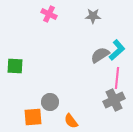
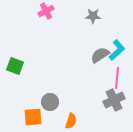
pink cross: moved 3 px left, 3 px up; rotated 35 degrees clockwise
green square: rotated 18 degrees clockwise
orange semicircle: rotated 126 degrees counterclockwise
